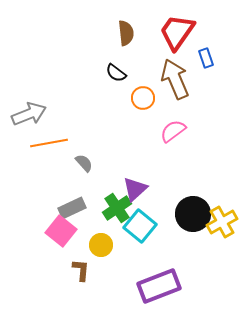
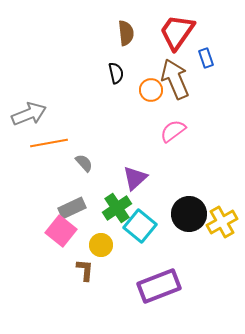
black semicircle: rotated 140 degrees counterclockwise
orange circle: moved 8 px right, 8 px up
purple triangle: moved 11 px up
black circle: moved 4 px left
brown L-shape: moved 4 px right
